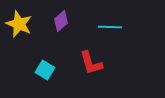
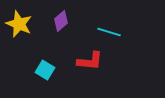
cyan line: moved 1 px left, 5 px down; rotated 15 degrees clockwise
red L-shape: moved 1 px left, 2 px up; rotated 68 degrees counterclockwise
